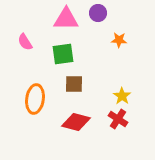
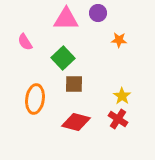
green square: moved 4 px down; rotated 35 degrees counterclockwise
